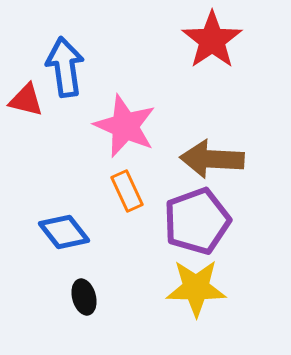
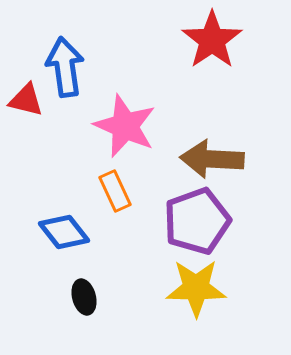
orange rectangle: moved 12 px left
